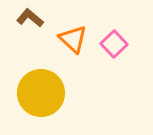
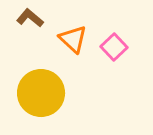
pink square: moved 3 px down
